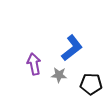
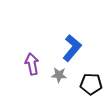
blue L-shape: rotated 12 degrees counterclockwise
purple arrow: moved 2 px left
